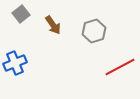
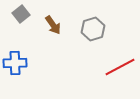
gray hexagon: moved 1 px left, 2 px up
blue cross: rotated 20 degrees clockwise
